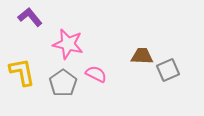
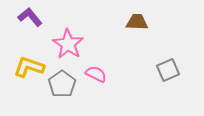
pink star: rotated 20 degrees clockwise
brown trapezoid: moved 5 px left, 34 px up
yellow L-shape: moved 7 px right, 5 px up; rotated 60 degrees counterclockwise
gray pentagon: moved 1 px left, 1 px down
